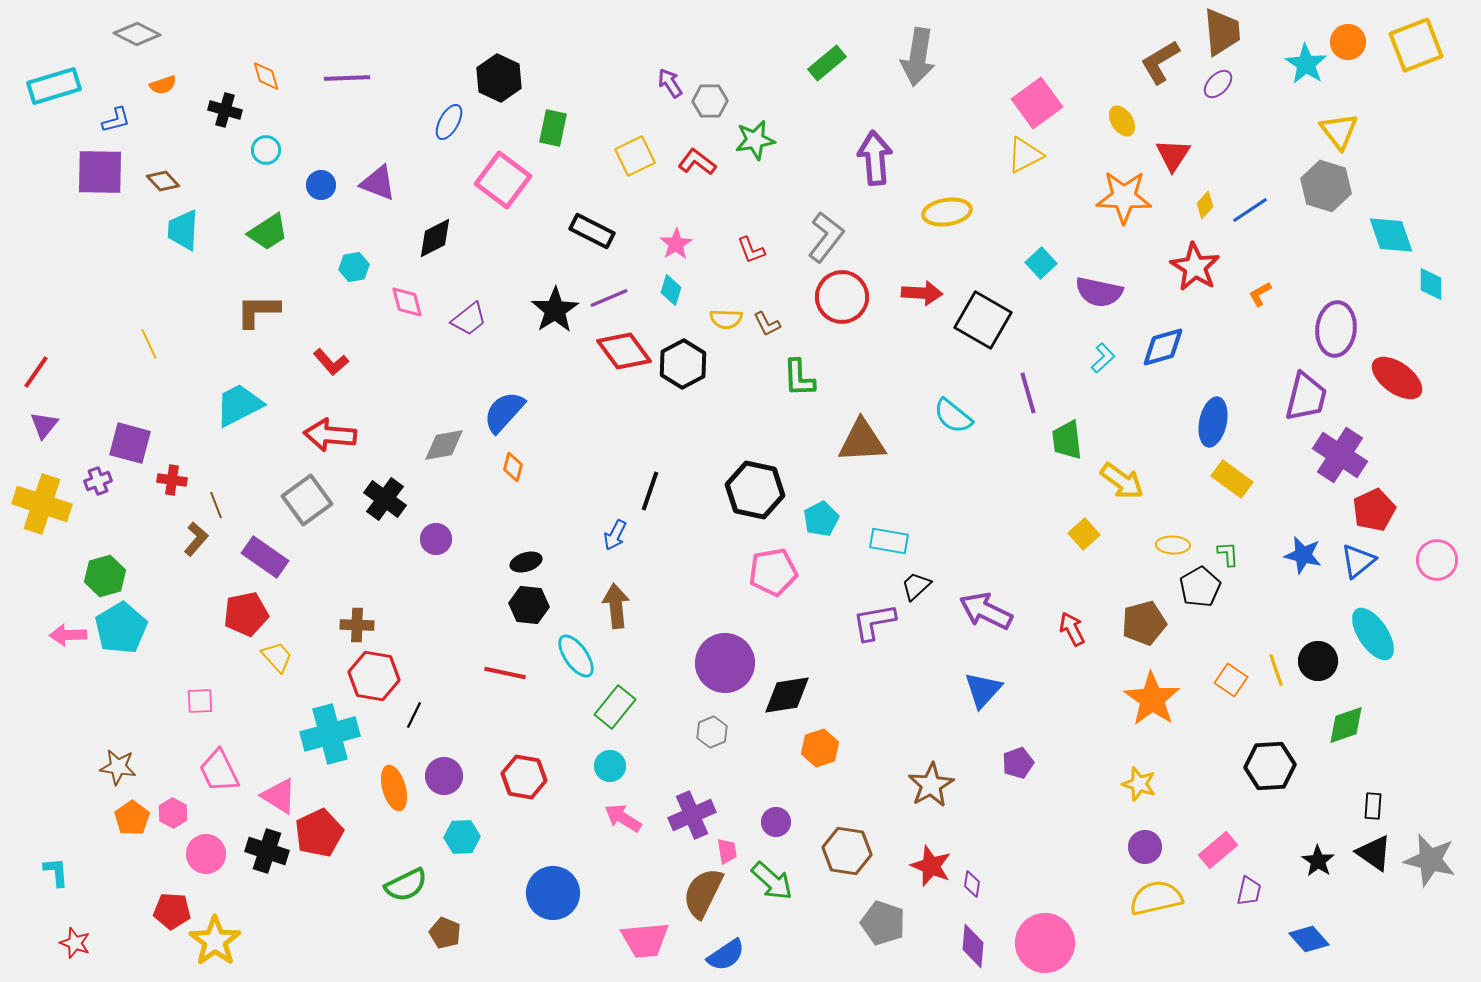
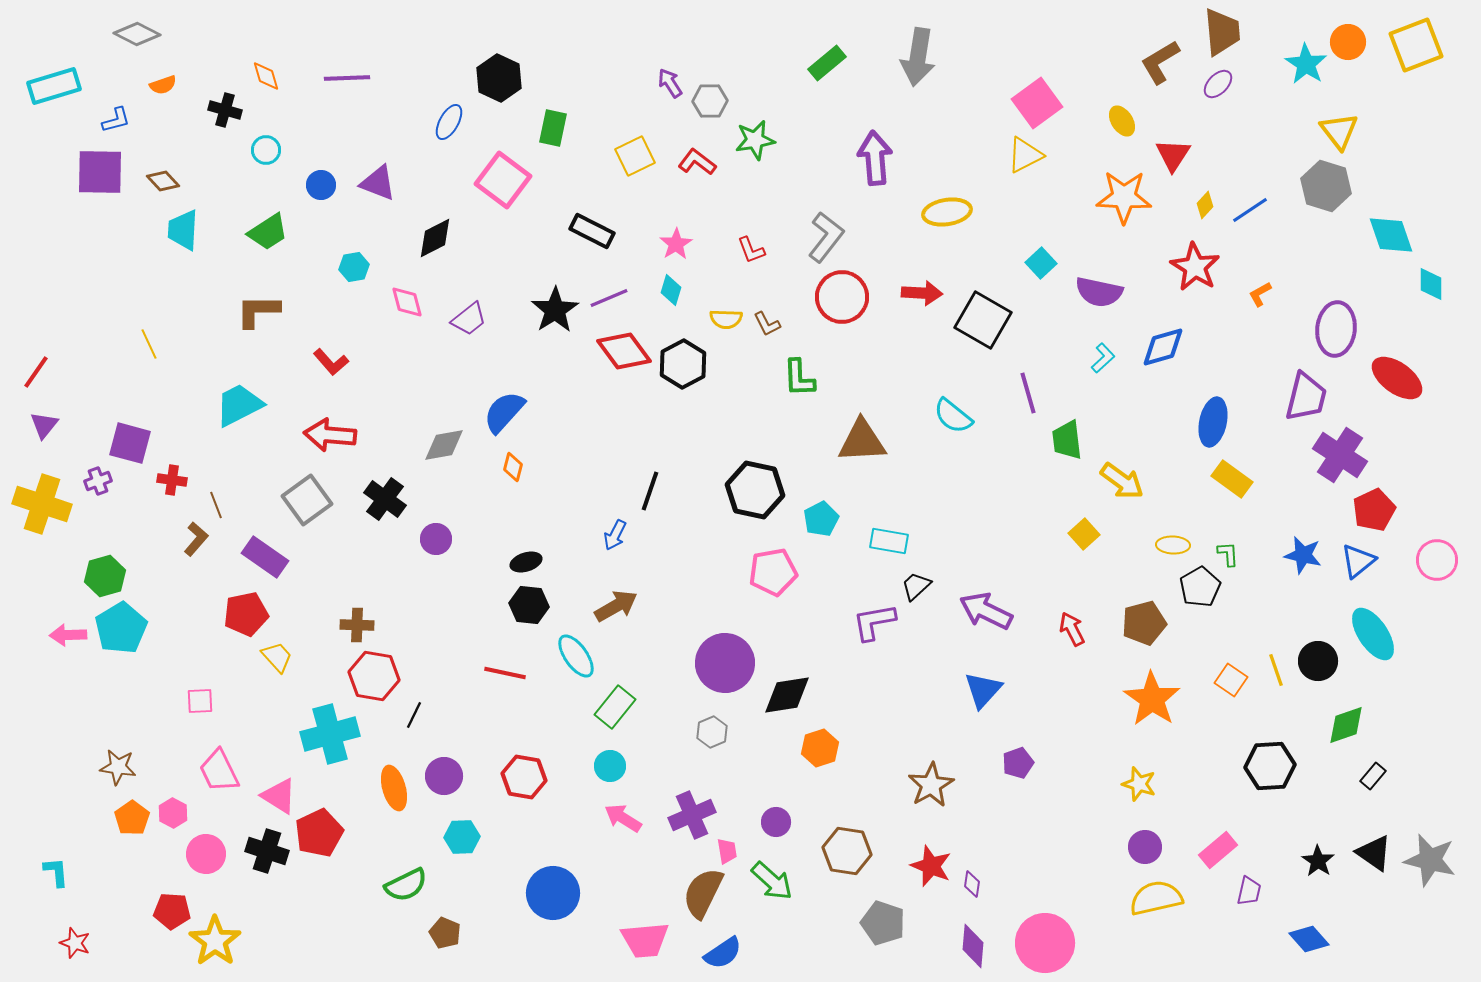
brown arrow at (616, 606): rotated 66 degrees clockwise
black rectangle at (1373, 806): moved 30 px up; rotated 36 degrees clockwise
blue semicircle at (726, 955): moved 3 px left, 2 px up
